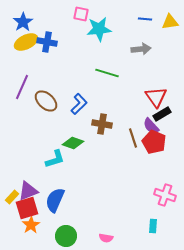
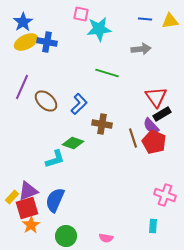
yellow triangle: moved 1 px up
